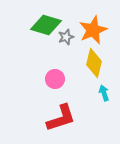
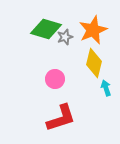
green diamond: moved 4 px down
gray star: moved 1 px left
cyan arrow: moved 2 px right, 5 px up
